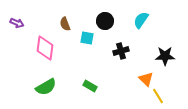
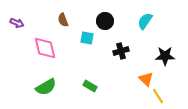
cyan semicircle: moved 4 px right, 1 px down
brown semicircle: moved 2 px left, 4 px up
pink diamond: rotated 20 degrees counterclockwise
